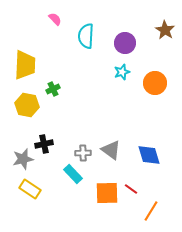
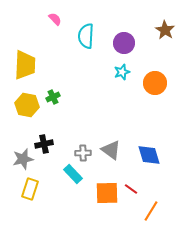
purple circle: moved 1 px left
green cross: moved 8 px down
yellow rectangle: rotated 75 degrees clockwise
